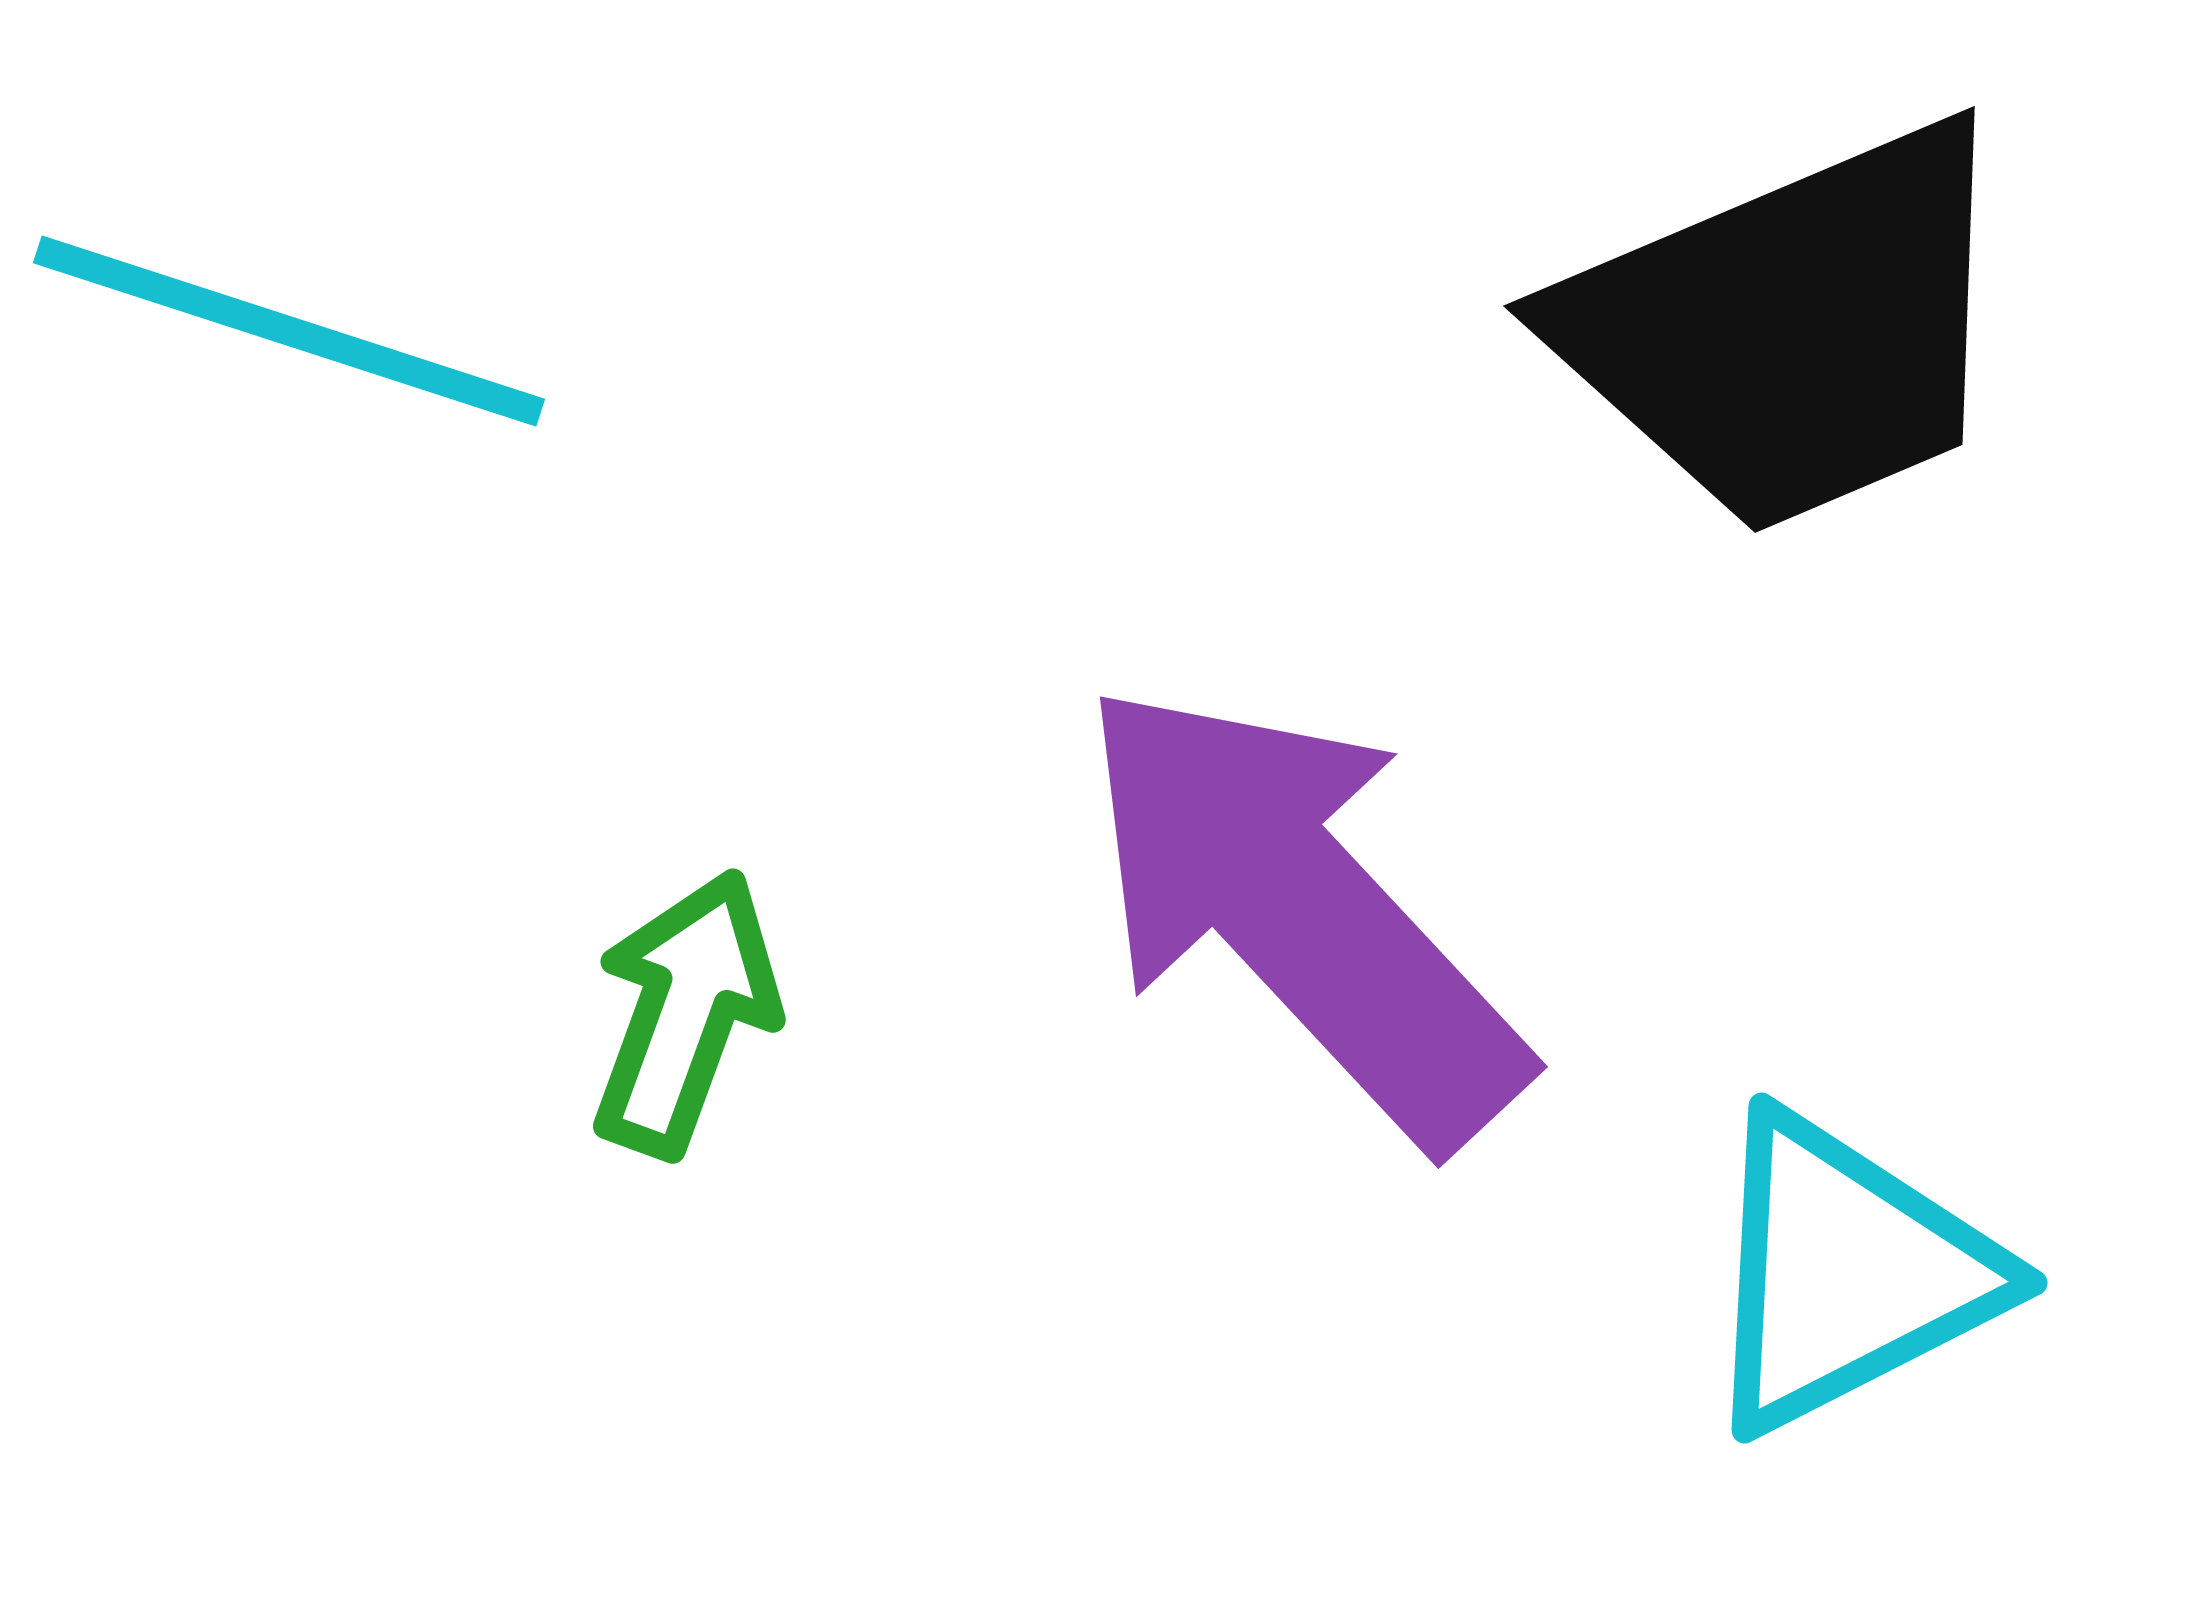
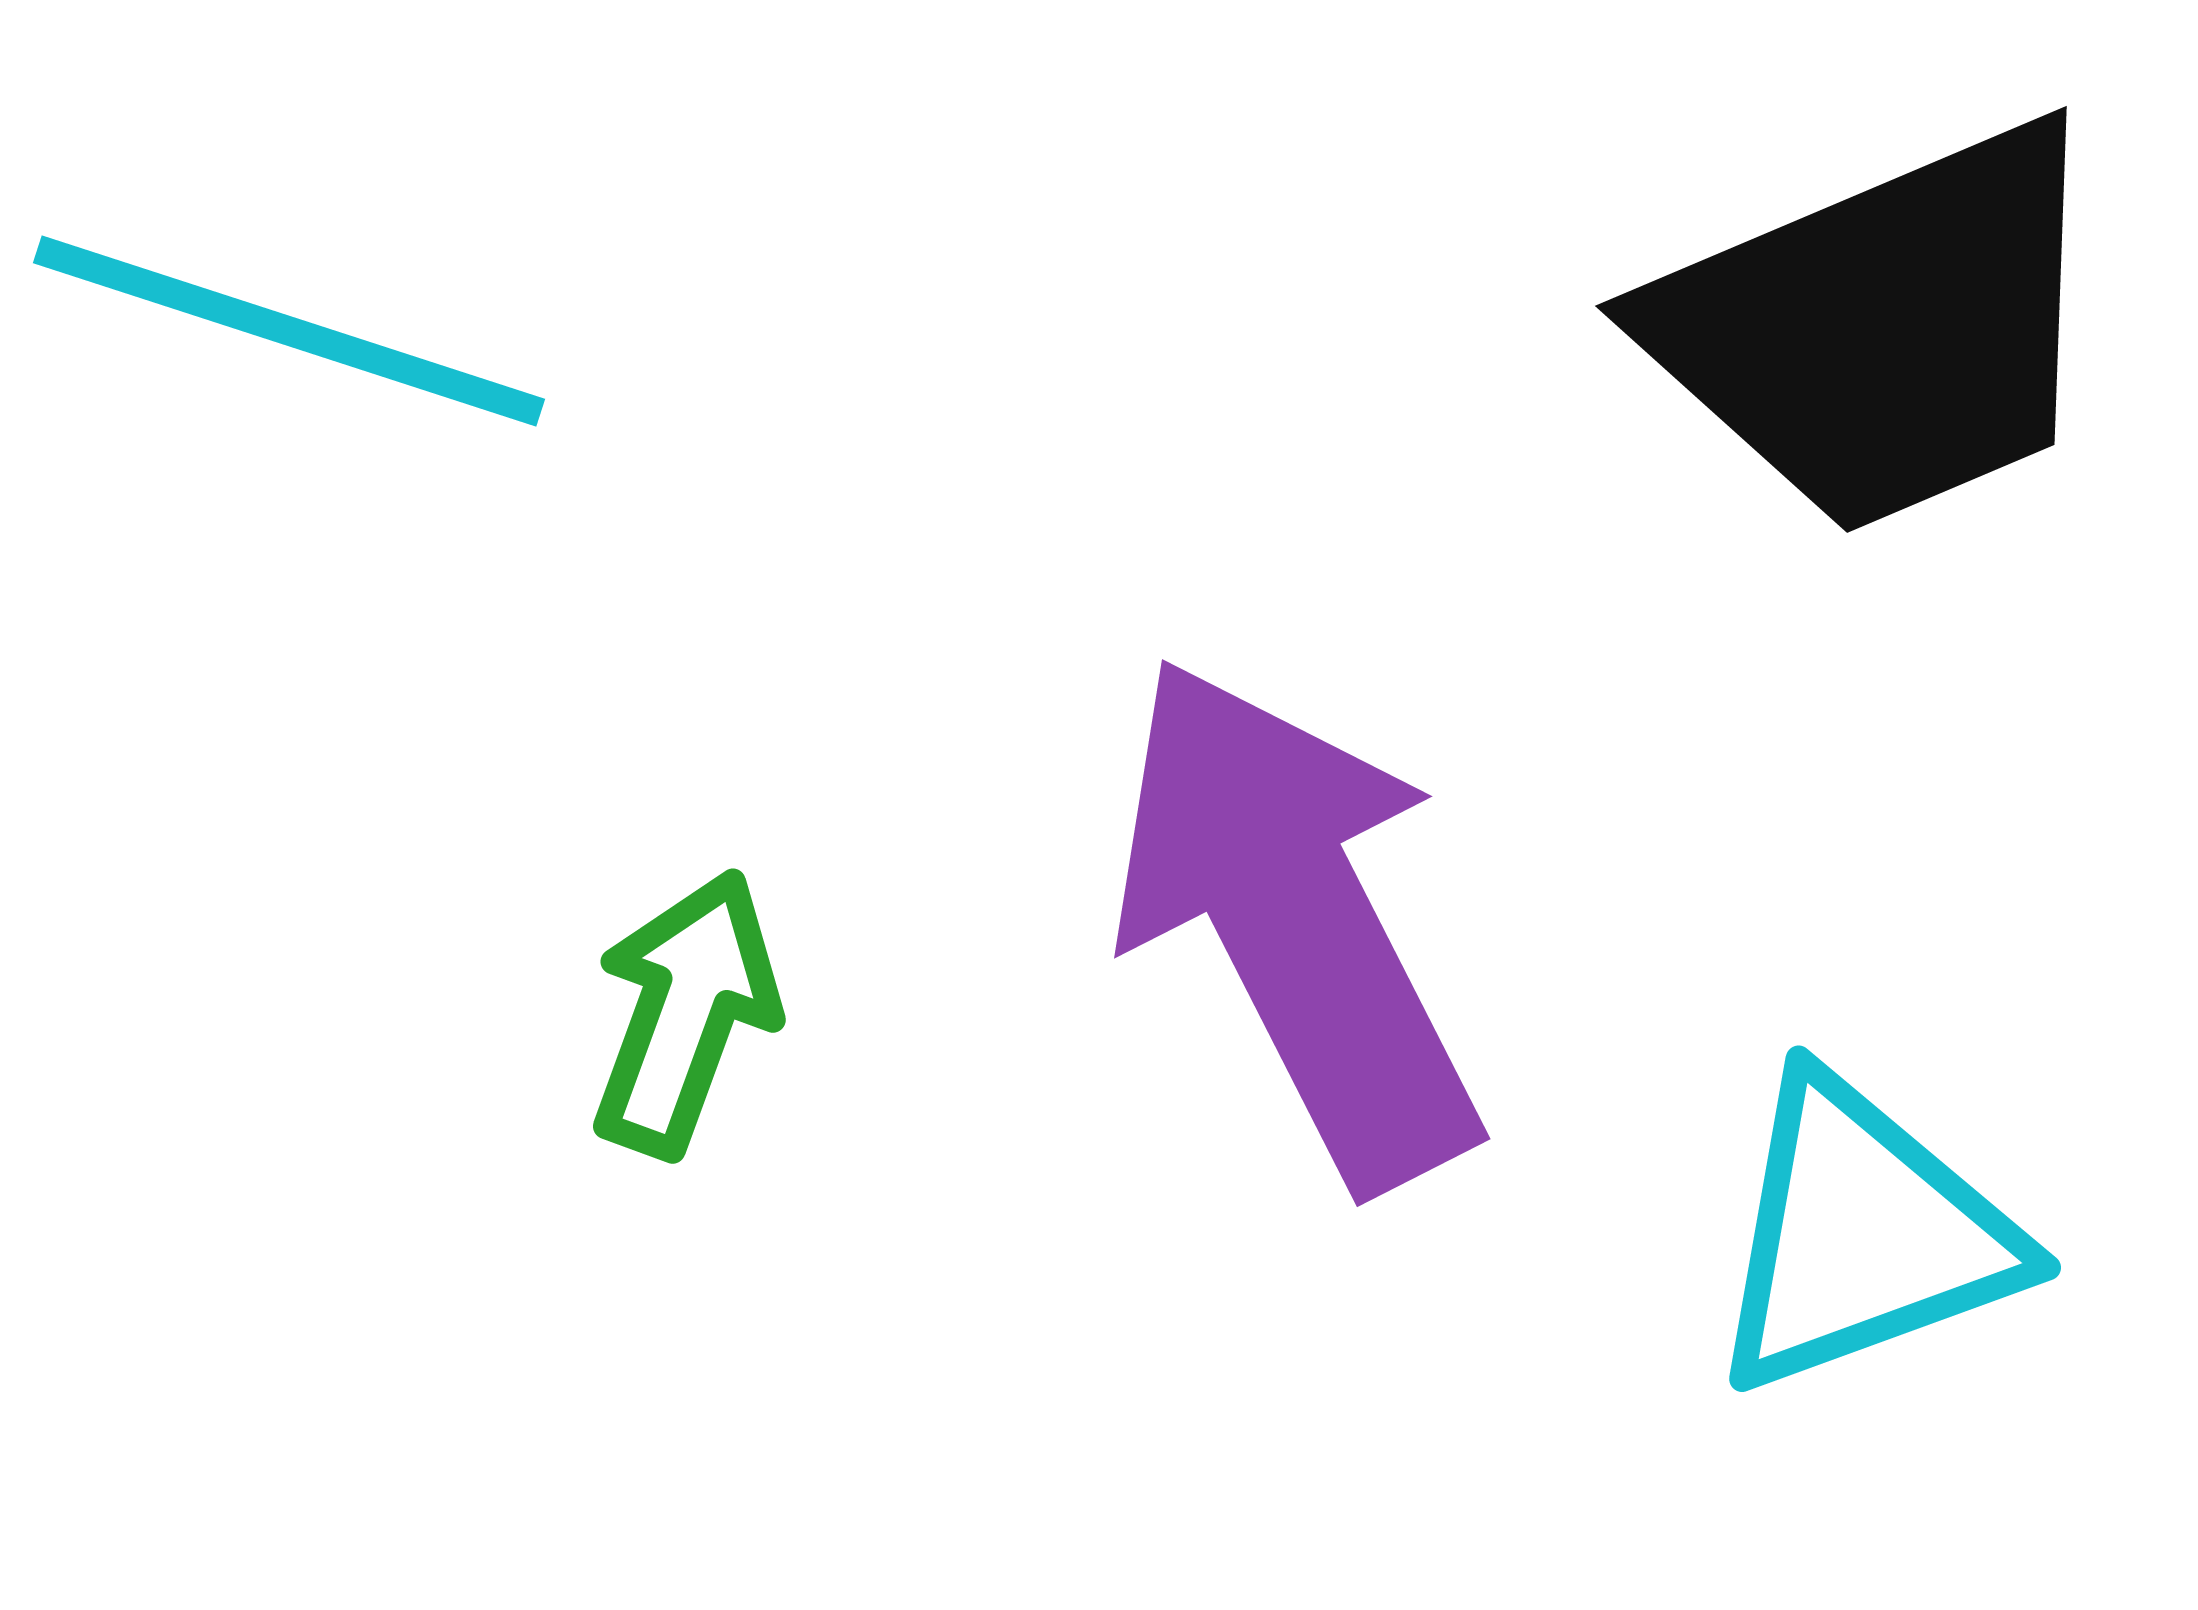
black trapezoid: moved 92 px right
purple arrow: moved 5 px left, 10 px down; rotated 16 degrees clockwise
cyan triangle: moved 16 px right, 38 px up; rotated 7 degrees clockwise
